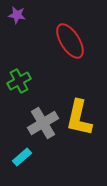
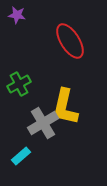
green cross: moved 3 px down
yellow L-shape: moved 14 px left, 11 px up
cyan rectangle: moved 1 px left, 1 px up
